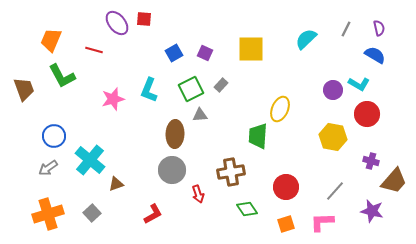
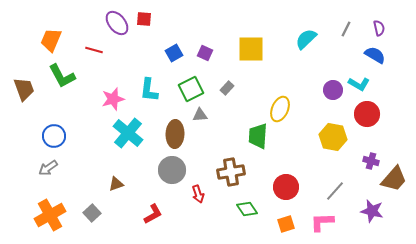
gray rectangle at (221, 85): moved 6 px right, 3 px down
cyan L-shape at (149, 90): rotated 15 degrees counterclockwise
cyan cross at (90, 160): moved 38 px right, 27 px up
brown trapezoid at (394, 181): moved 2 px up
orange cross at (48, 214): moved 2 px right, 1 px down; rotated 12 degrees counterclockwise
